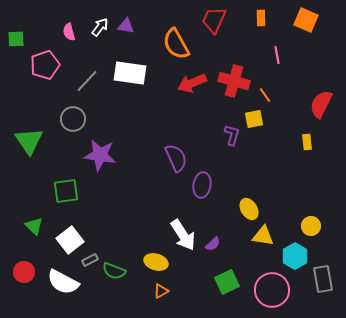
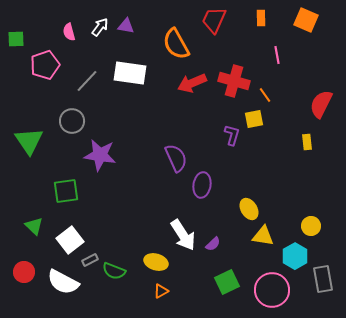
gray circle at (73, 119): moved 1 px left, 2 px down
